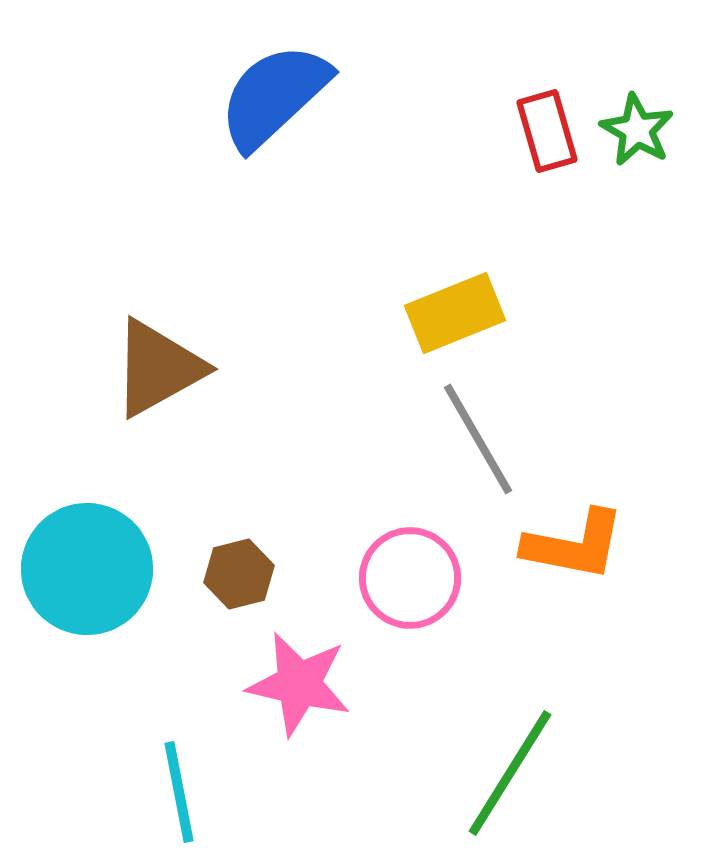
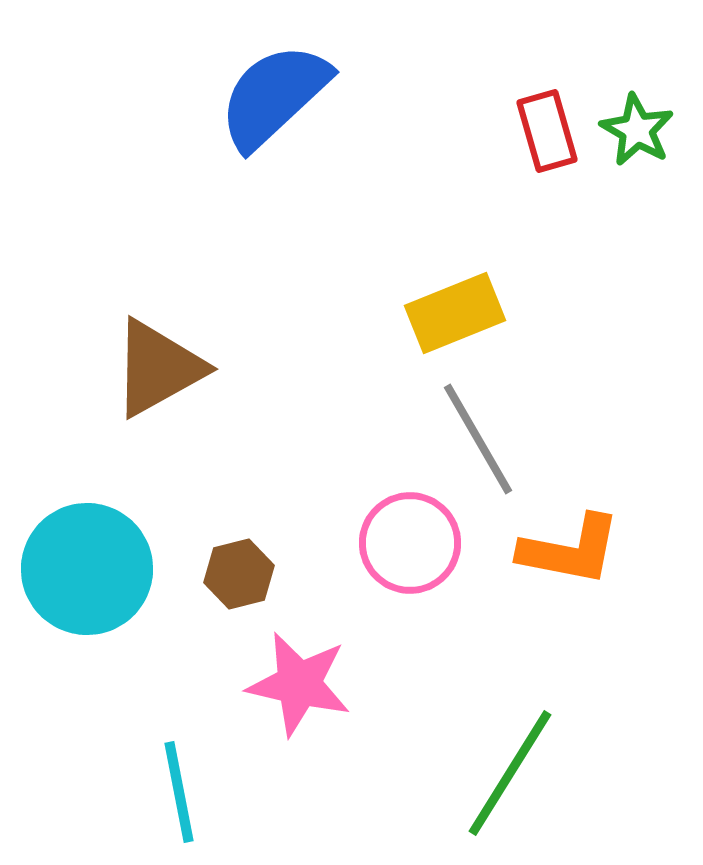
orange L-shape: moved 4 px left, 5 px down
pink circle: moved 35 px up
